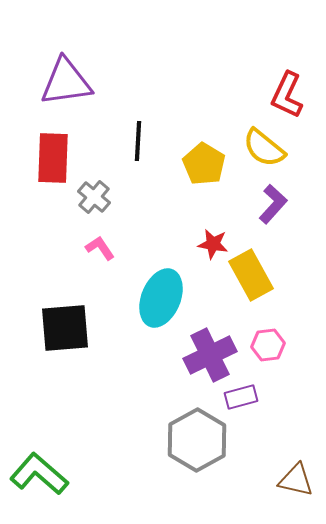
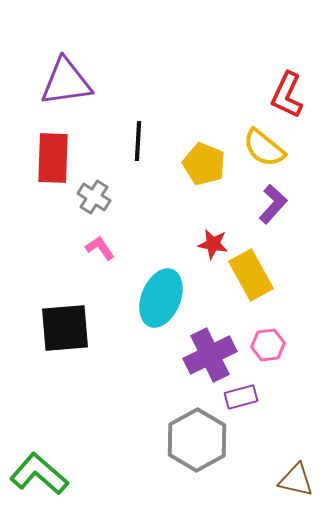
yellow pentagon: rotated 9 degrees counterclockwise
gray cross: rotated 8 degrees counterclockwise
